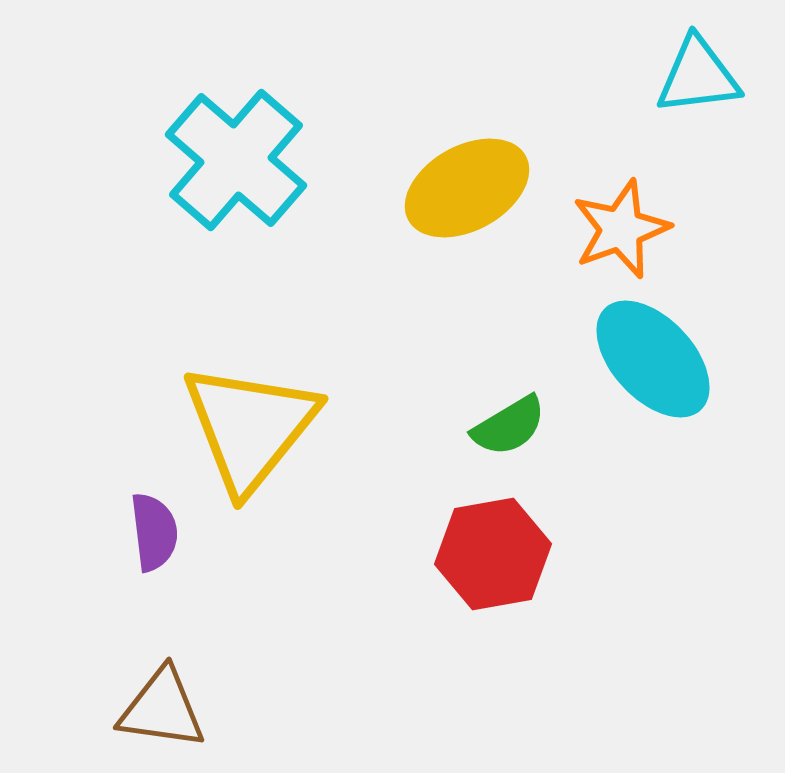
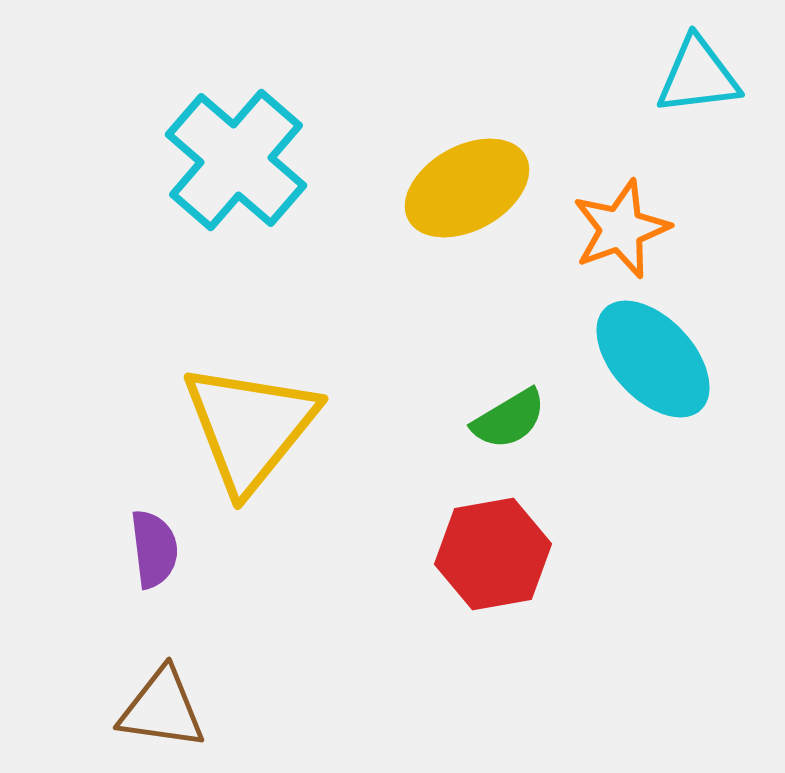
green semicircle: moved 7 px up
purple semicircle: moved 17 px down
